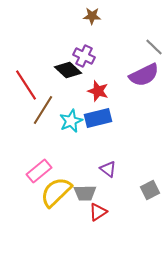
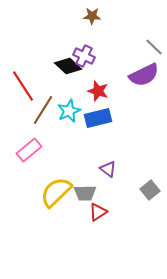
black diamond: moved 4 px up
red line: moved 3 px left, 1 px down
cyan star: moved 2 px left, 10 px up
pink rectangle: moved 10 px left, 21 px up
gray square: rotated 12 degrees counterclockwise
